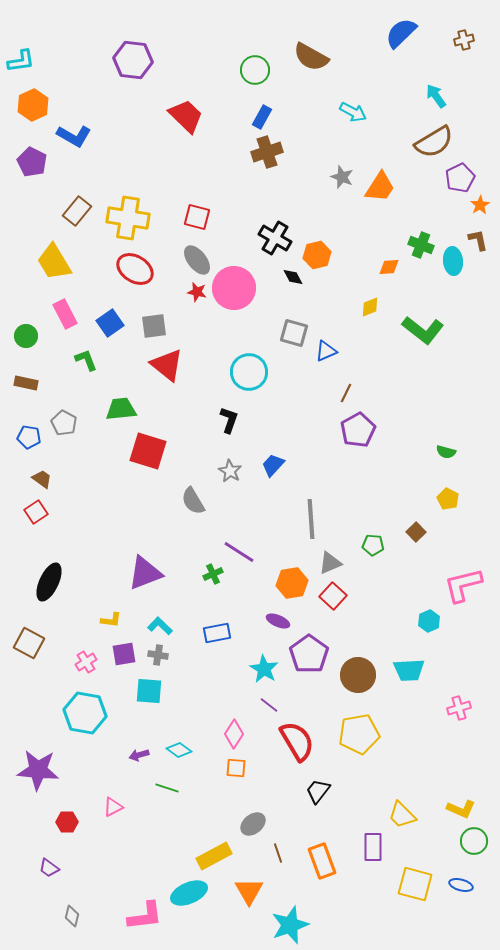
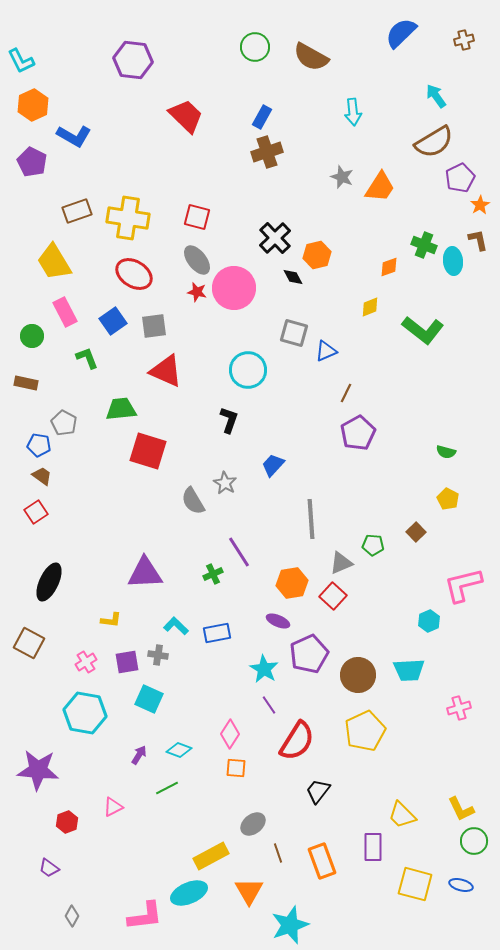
cyan L-shape at (21, 61): rotated 72 degrees clockwise
green circle at (255, 70): moved 23 px up
cyan arrow at (353, 112): rotated 56 degrees clockwise
brown rectangle at (77, 211): rotated 32 degrees clockwise
black cross at (275, 238): rotated 16 degrees clockwise
green cross at (421, 245): moved 3 px right
orange diamond at (389, 267): rotated 15 degrees counterclockwise
red ellipse at (135, 269): moved 1 px left, 5 px down
pink rectangle at (65, 314): moved 2 px up
blue square at (110, 323): moved 3 px right, 2 px up
green circle at (26, 336): moved 6 px right
green L-shape at (86, 360): moved 1 px right, 2 px up
red triangle at (167, 365): moved 1 px left, 6 px down; rotated 15 degrees counterclockwise
cyan circle at (249, 372): moved 1 px left, 2 px up
purple pentagon at (358, 430): moved 3 px down
blue pentagon at (29, 437): moved 10 px right, 8 px down
gray star at (230, 471): moved 5 px left, 12 px down
brown trapezoid at (42, 479): moved 3 px up
purple line at (239, 552): rotated 24 degrees clockwise
gray triangle at (330, 563): moved 11 px right
purple triangle at (145, 573): rotated 18 degrees clockwise
cyan L-shape at (160, 626): moved 16 px right
purple square at (124, 654): moved 3 px right, 8 px down
purple pentagon at (309, 654): rotated 12 degrees clockwise
cyan square at (149, 691): moved 8 px down; rotated 20 degrees clockwise
purple line at (269, 705): rotated 18 degrees clockwise
pink diamond at (234, 734): moved 4 px left
yellow pentagon at (359, 734): moved 6 px right, 3 px up; rotated 15 degrees counterclockwise
red semicircle at (297, 741): rotated 63 degrees clockwise
cyan diamond at (179, 750): rotated 15 degrees counterclockwise
purple arrow at (139, 755): rotated 138 degrees clockwise
green line at (167, 788): rotated 45 degrees counterclockwise
yellow L-shape at (461, 809): rotated 40 degrees clockwise
red hexagon at (67, 822): rotated 20 degrees counterclockwise
yellow rectangle at (214, 856): moved 3 px left
gray diamond at (72, 916): rotated 15 degrees clockwise
